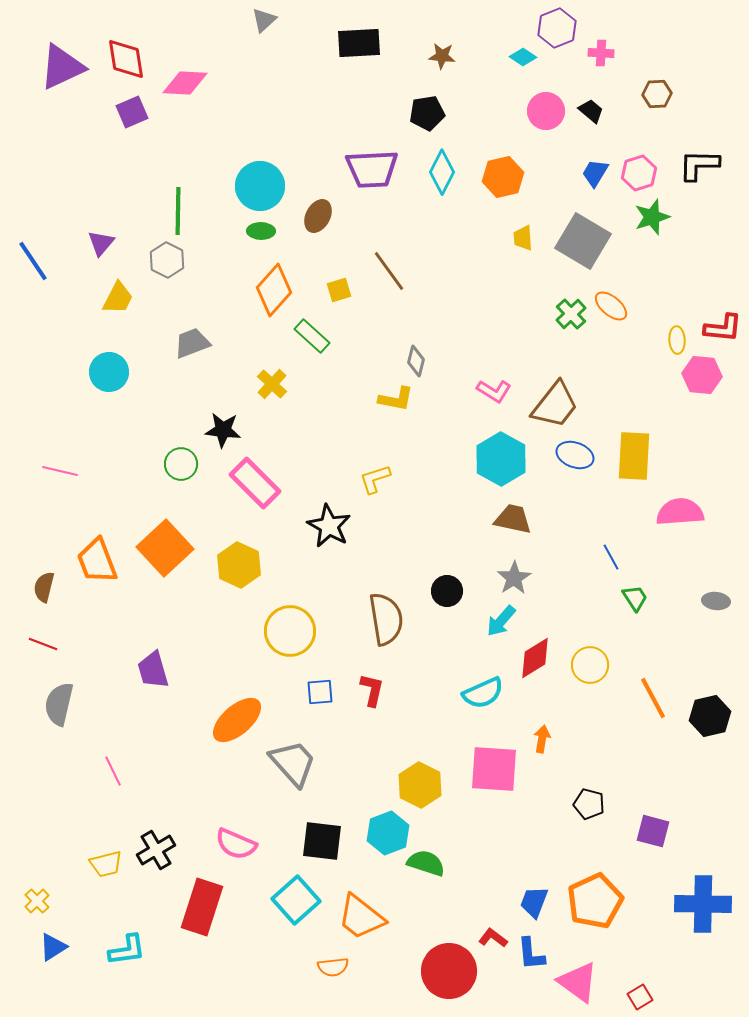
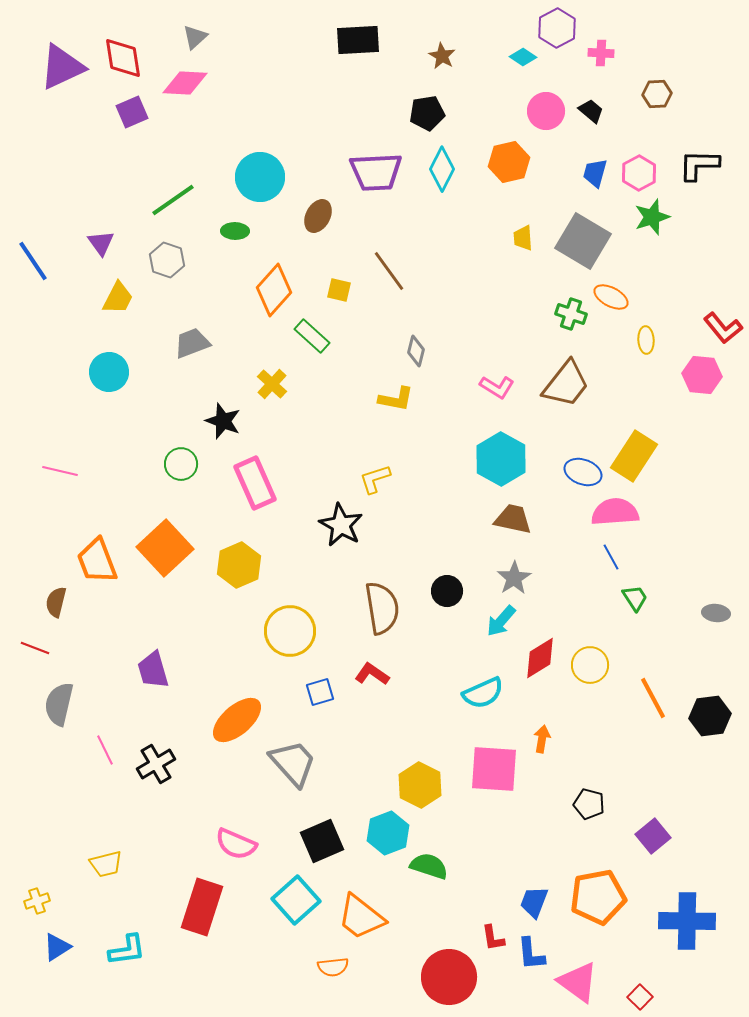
gray triangle at (264, 20): moved 69 px left, 17 px down
purple hexagon at (557, 28): rotated 6 degrees counterclockwise
black rectangle at (359, 43): moved 1 px left, 3 px up
brown star at (442, 56): rotated 24 degrees clockwise
red diamond at (126, 59): moved 3 px left, 1 px up
purple trapezoid at (372, 169): moved 4 px right, 3 px down
cyan diamond at (442, 172): moved 3 px up
blue trapezoid at (595, 173): rotated 16 degrees counterclockwise
pink hexagon at (639, 173): rotated 12 degrees counterclockwise
orange hexagon at (503, 177): moved 6 px right, 15 px up
cyan circle at (260, 186): moved 9 px up
green line at (178, 211): moved 5 px left, 11 px up; rotated 54 degrees clockwise
green ellipse at (261, 231): moved 26 px left
purple triangle at (101, 243): rotated 16 degrees counterclockwise
gray hexagon at (167, 260): rotated 8 degrees counterclockwise
yellow square at (339, 290): rotated 30 degrees clockwise
orange ellipse at (611, 306): moved 9 px up; rotated 12 degrees counterclockwise
green cross at (571, 314): rotated 28 degrees counterclockwise
red L-shape at (723, 328): rotated 45 degrees clockwise
yellow ellipse at (677, 340): moved 31 px left
gray diamond at (416, 361): moved 10 px up
pink L-shape at (494, 391): moved 3 px right, 4 px up
brown trapezoid at (555, 405): moved 11 px right, 21 px up
black star at (223, 430): moved 9 px up; rotated 15 degrees clockwise
blue ellipse at (575, 455): moved 8 px right, 17 px down
yellow rectangle at (634, 456): rotated 30 degrees clockwise
pink rectangle at (255, 483): rotated 21 degrees clockwise
pink semicircle at (680, 512): moved 65 px left
black star at (329, 526): moved 12 px right, 1 px up
yellow hexagon at (239, 565): rotated 12 degrees clockwise
brown semicircle at (44, 587): moved 12 px right, 15 px down
gray ellipse at (716, 601): moved 12 px down
brown semicircle at (386, 619): moved 4 px left, 11 px up
red line at (43, 644): moved 8 px left, 4 px down
red diamond at (535, 658): moved 5 px right
red L-shape at (372, 690): moved 16 px up; rotated 68 degrees counterclockwise
blue square at (320, 692): rotated 12 degrees counterclockwise
black hexagon at (710, 716): rotated 6 degrees clockwise
pink line at (113, 771): moved 8 px left, 21 px up
purple square at (653, 831): moved 5 px down; rotated 36 degrees clockwise
black square at (322, 841): rotated 30 degrees counterclockwise
black cross at (156, 850): moved 86 px up
green semicircle at (426, 863): moved 3 px right, 3 px down
yellow cross at (37, 901): rotated 25 degrees clockwise
orange pentagon at (595, 901): moved 3 px right, 4 px up; rotated 14 degrees clockwise
blue cross at (703, 904): moved 16 px left, 17 px down
red L-shape at (493, 938): rotated 136 degrees counterclockwise
blue triangle at (53, 947): moved 4 px right
red circle at (449, 971): moved 6 px down
red square at (640, 997): rotated 15 degrees counterclockwise
